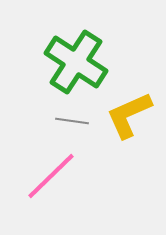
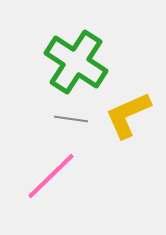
yellow L-shape: moved 1 px left
gray line: moved 1 px left, 2 px up
